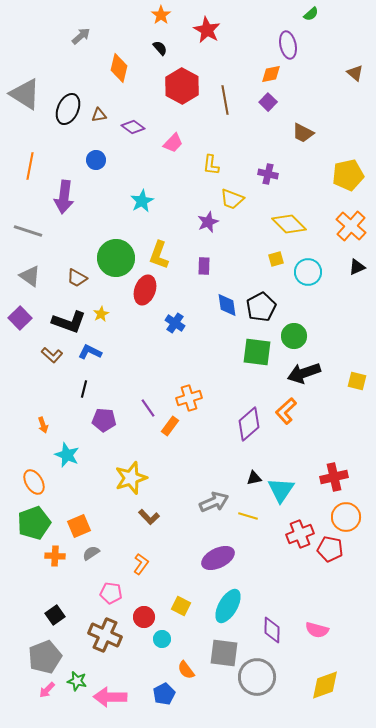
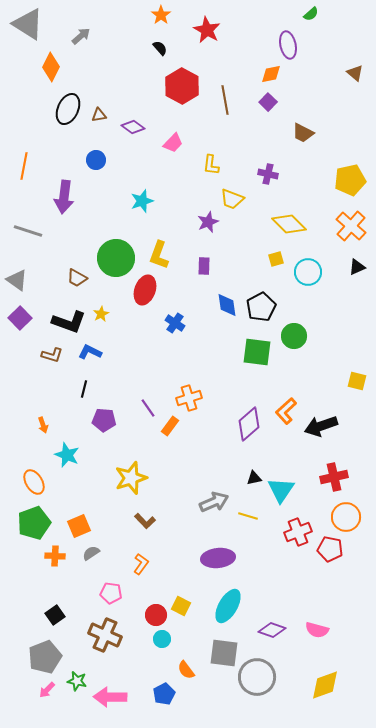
orange diamond at (119, 68): moved 68 px left, 1 px up; rotated 12 degrees clockwise
gray triangle at (25, 94): moved 3 px right, 70 px up
orange line at (30, 166): moved 6 px left
yellow pentagon at (348, 175): moved 2 px right, 5 px down
cyan star at (142, 201): rotated 10 degrees clockwise
gray triangle at (30, 276): moved 13 px left, 4 px down
brown L-shape at (52, 355): rotated 25 degrees counterclockwise
black arrow at (304, 373): moved 17 px right, 53 px down
brown L-shape at (149, 517): moved 4 px left, 4 px down
red cross at (300, 534): moved 2 px left, 2 px up
purple ellipse at (218, 558): rotated 20 degrees clockwise
red circle at (144, 617): moved 12 px right, 2 px up
purple diamond at (272, 630): rotated 72 degrees counterclockwise
